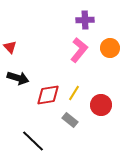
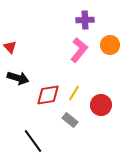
orange circle: moved 3 px up
black line: rotated 10 degrees clockwise
